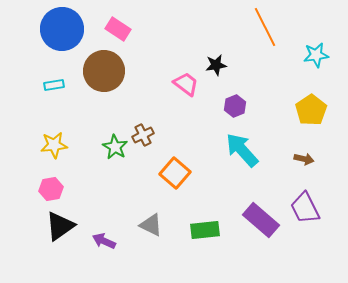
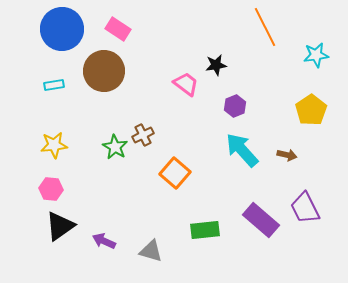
brown arrow: moved 17 px left, 4 px up
pink hexagon: rotated 15 degrees clockwise
gray triangle: moved 26 px down; rotated 10 degrees counterclockwise
